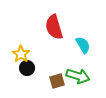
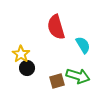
red semicircle: moved 2 px right
